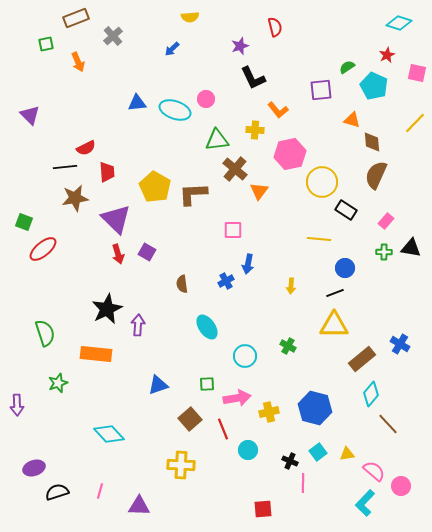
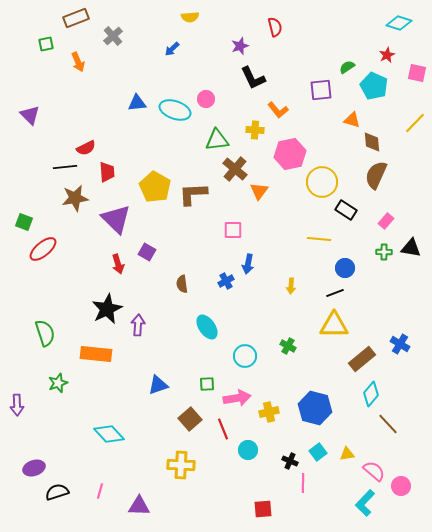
red arrow at (118, 254): moved 10 px down
